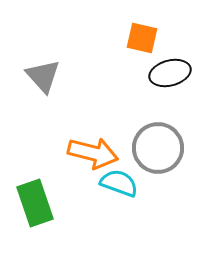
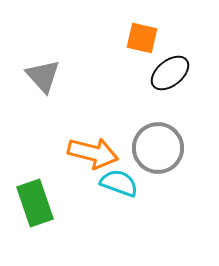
black ellipse: rotated 24 degrees counterclockwise
